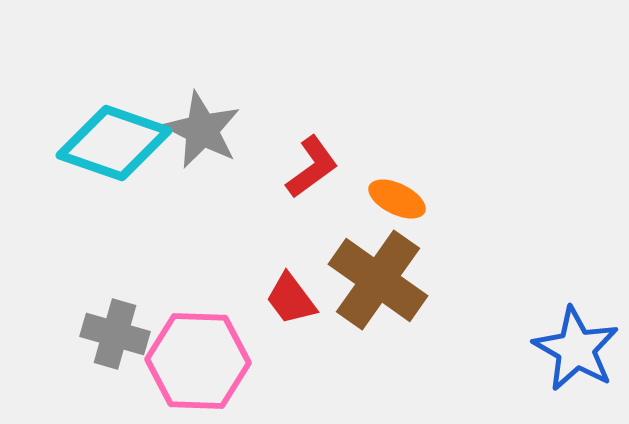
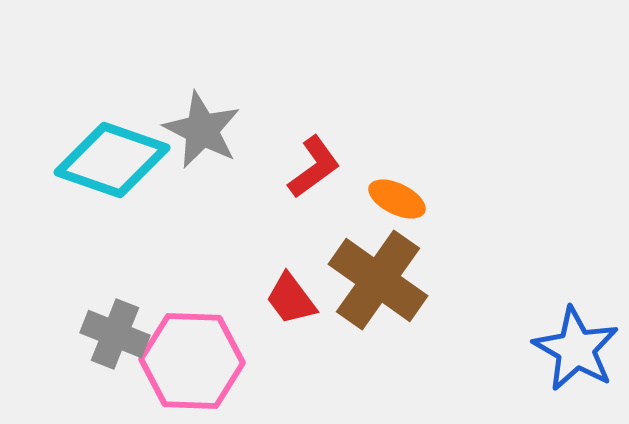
cyan diamond: moved 2 px left, 17 px down
red L-shape: moved 2 px right
gray cross: rotated 6 degrees clockwise
pink hexagon: moved 6 px left
